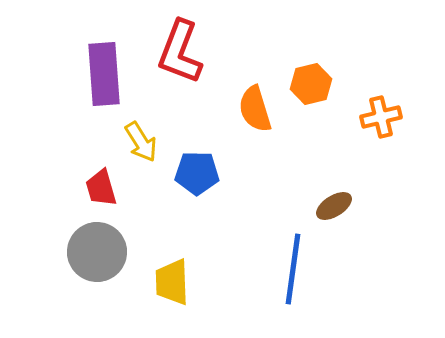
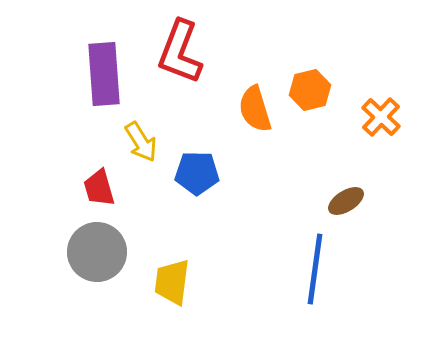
orange hexagon: moved 1 px left, 6 px down
orange cross: rotated 33 degrees counterclockwise
red trapezoid: moved 2 px left
brown ellipse: moved 12 px right, 5 px up
blue line: moved 22 px right
yellow trapezoid: rotated 9 degrees clockwise
